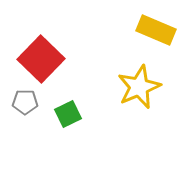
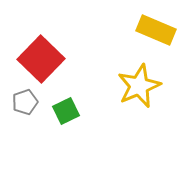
yellow star: moved 1 px up
gray pentagon: rotated 20 degrees counterclockwise
green square: moved 2 px left, 3 px up
